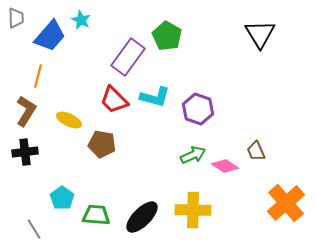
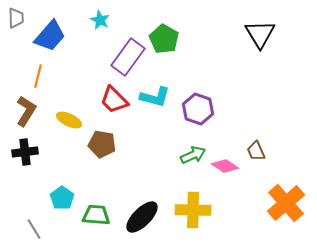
cyan star: moved 19 px right
green pentagon: moved 3 px left, 3 px down
